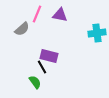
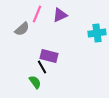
purple triangle: rotated 35 degrees counterclockwise
